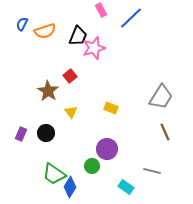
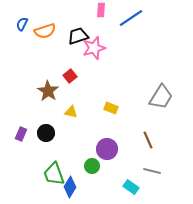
pink rectangle: rotated 32 degrees clockwise
blue line: rotated 10 degrees clockwise
black trapezoid: rotated 130 degrees counterclockwise
yellow triangle: rotated 40 degrees counterclockwise
brown line: moved 17 px left, 8 px down
green trapezoid: rotated 35 degrees clockwise
cyan rectangle: moved 5 px right
